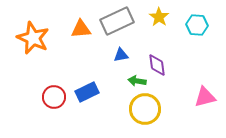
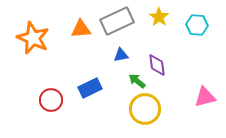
green arrow: rotated 30 degrees clockwise
blue rectangle: moved 3 px right, 4 px up
red circle: moved 3 px left, 3 px down
